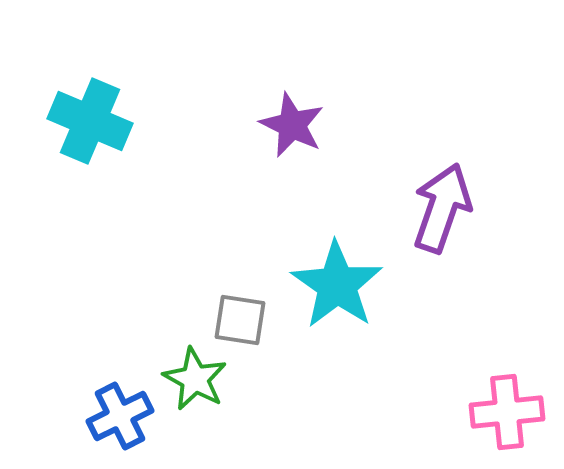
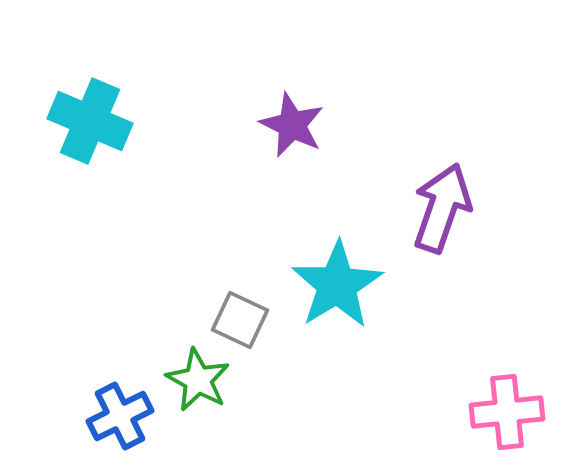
cyan star: rotated 6 degrees clockwise
gray square: rotated 16 degrees clockwise
green star: moved 3 px right, 1 px down
